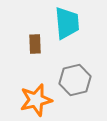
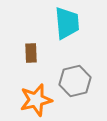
brown rectangle: moved 4 px left, 9 px down
gray hexagon: moved 1 px down
